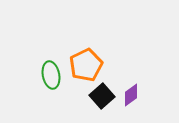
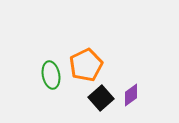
black square: moved 1 px left, 2 px down
